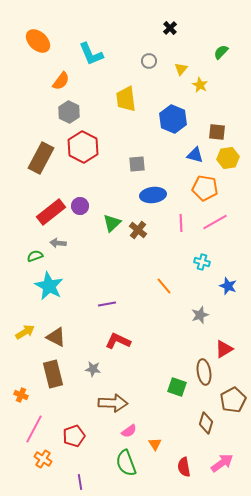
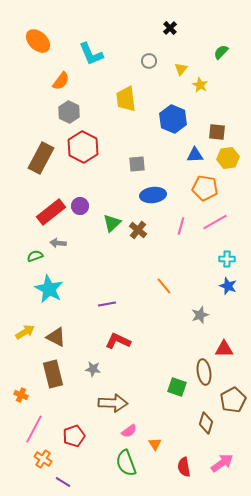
blue triangle at (195, 155): rotated 18 degrees counterclockwise
pink line at (181, 223): moved 3 px down; rotated 18 degrees clockwise
cyan cross at (202, 262): moved 25 px right, 3 px up; rotated 14 degrees counterclockwise
cyan star at (49, 286): moved 3 px down
red triangle at (224, 349): rotated 30 degrees clockwise
purple line at (80, 482): moved 17 px left; rotated 49 degrees counterclockwise
